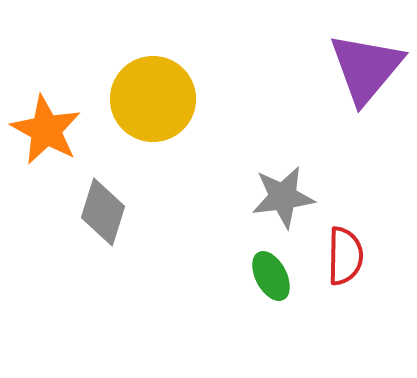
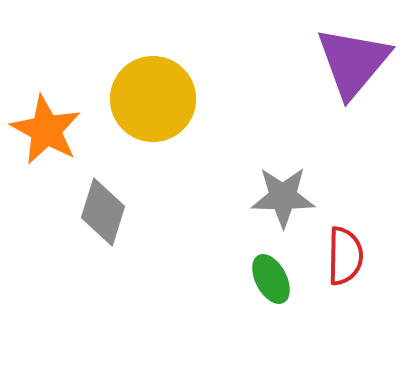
purple triangle: moved 13 px left, 6 px up
gray star: rotated 8 degrees clockwise
green ellipse: moved 3 px down
